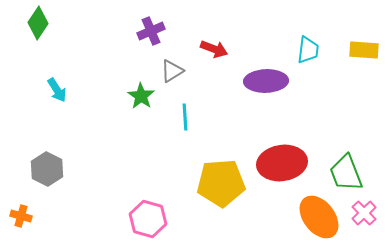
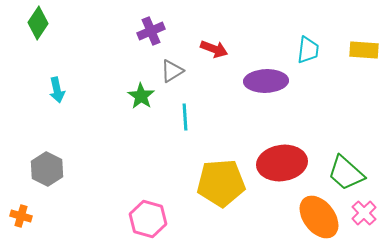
cyan arrow: rotated 20 degrees clockwise
green trapezoid: rotated 27 degrees counterclockwise
